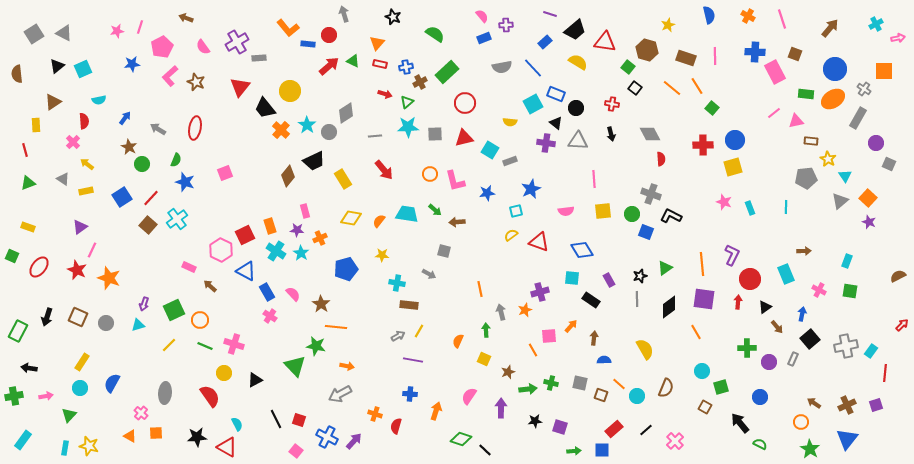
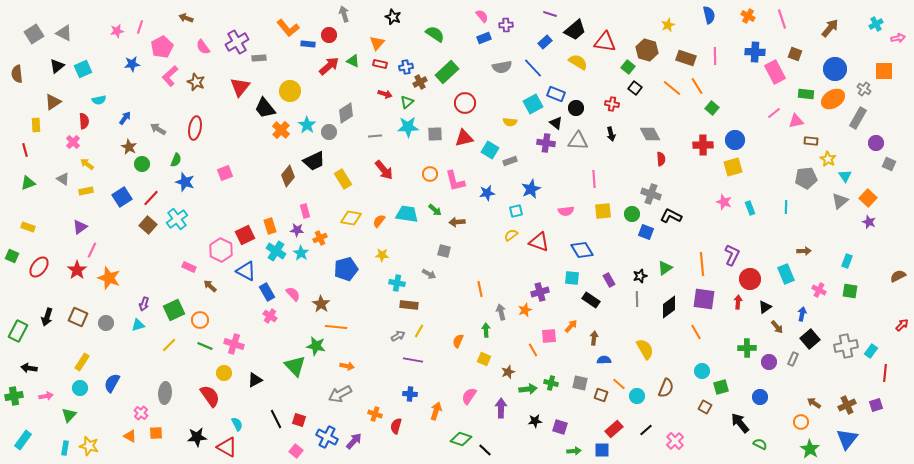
red star at (77, 270): rotated 12 degrees clockwise
